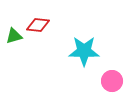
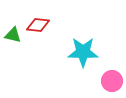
green triangle: moved 1 px left, 1 px up; rotated 30 degrees clockwise
cyan star: moved 1 px left, 1 px down
